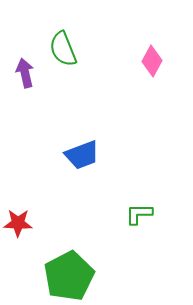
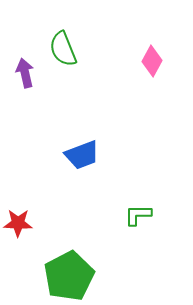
green L-shape: moved 1 px left, 1 px down
